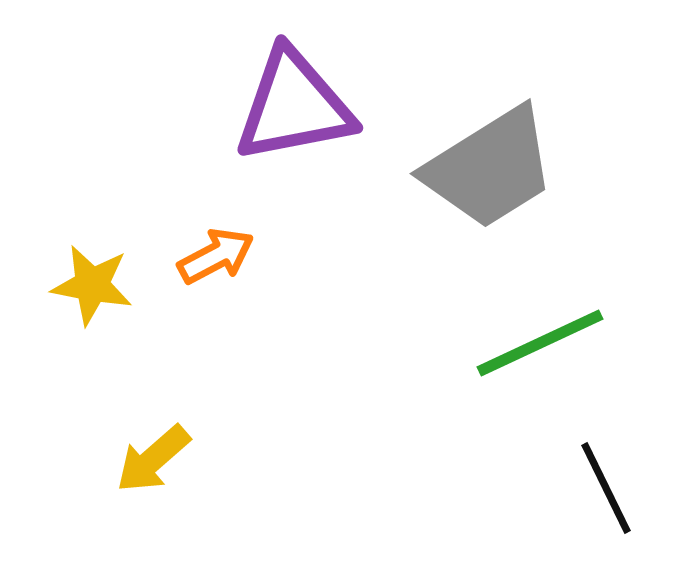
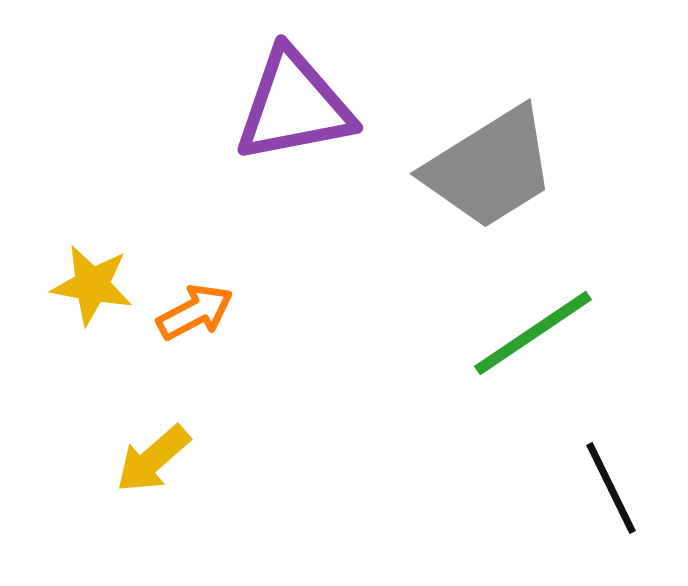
orange arrow: moved 21 px left, 56 px down
green line: moved 7 px left, 10 px up; rotated 9 degrees counterclockwise
black line: moved 5 px right
